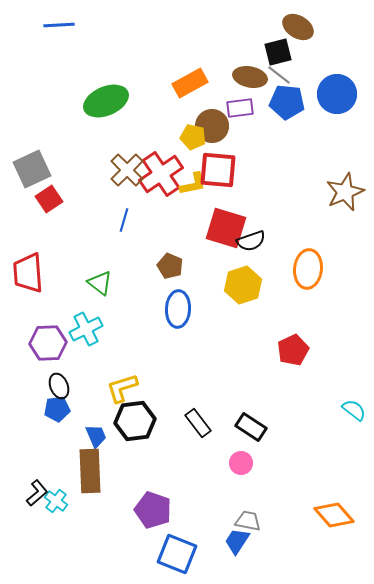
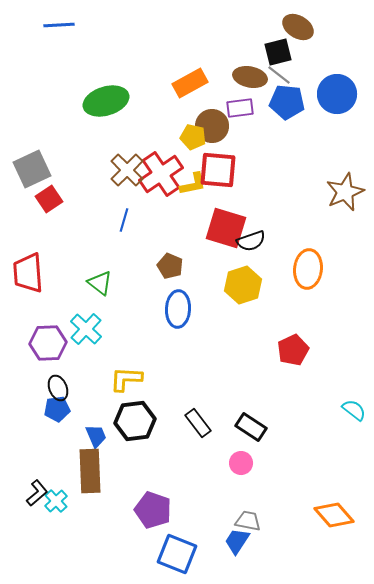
green ellipse at (106, 101): rotated 6 degrees clockwise
cyan cross at (86, 329): rotated 20 degrees counterclockwise
black ellipse at (59, 386): moved 1 px left, 2 px down
yellow L-shape at (122, 388): moved 4 px right, 9 px up; rotated 20 degrees clockwise
cyan cross at (56, 501): rotated 10 degrees clockwise
